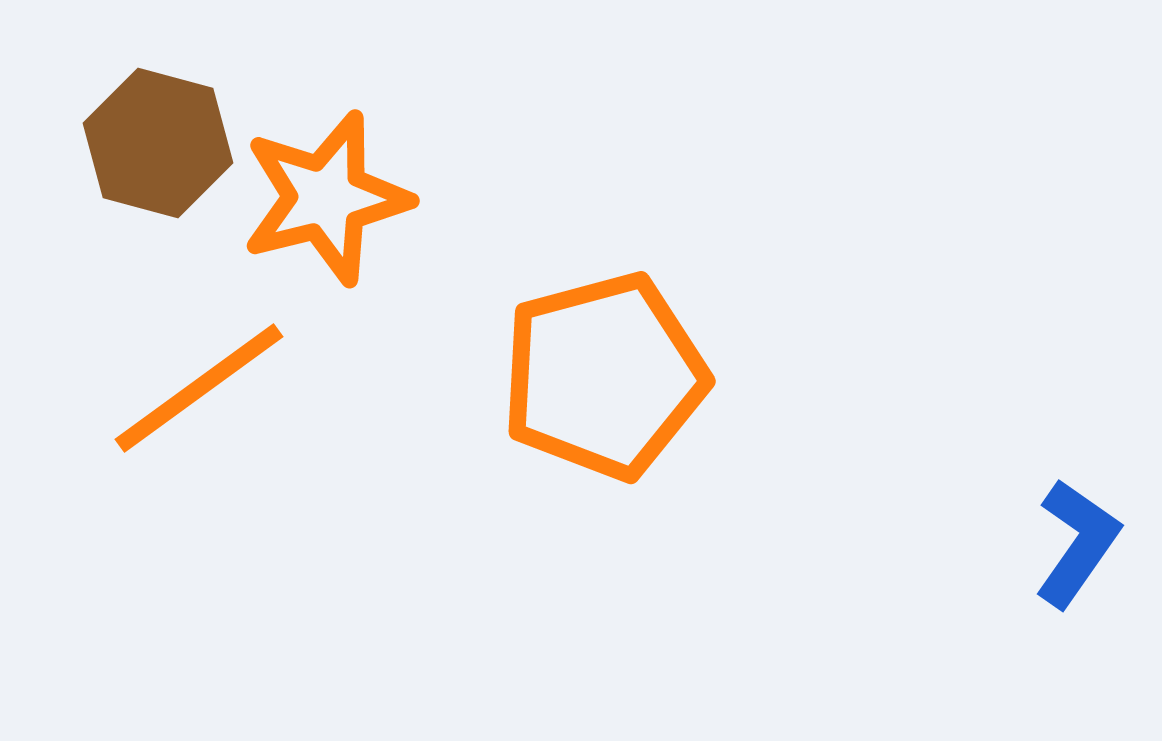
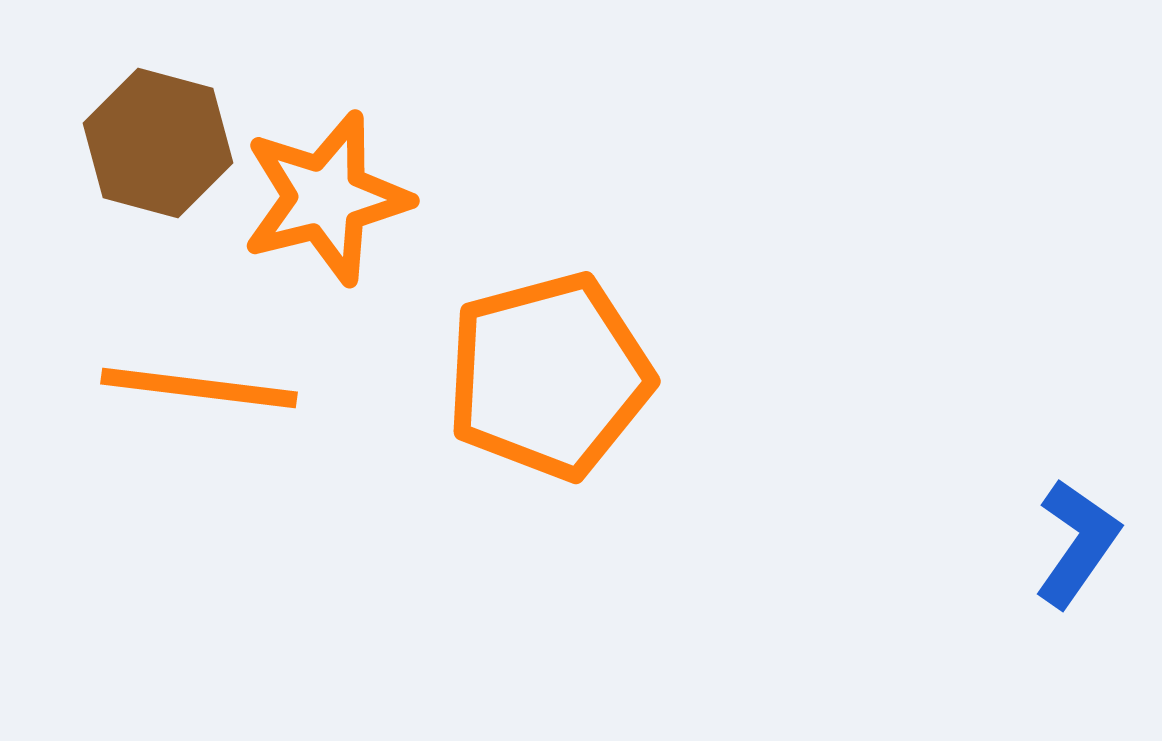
orange pentagon: moved 55 px left
orange line: rotated 43 degrees clockwise
